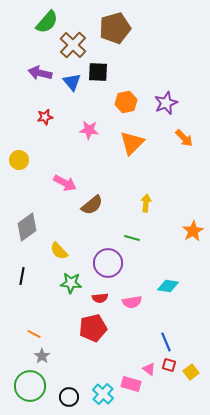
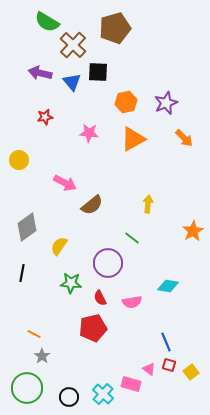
green semicircle: rotated 80 degrees clockwise
pink star: moved 3 px down
orange triangle: moved 1 px right, 4 px up; rotated 16 degrees clockwise
yellow arrow: moved 2 px right, 1 px down
green line: rotated 21 degrees clockwise
yellow semicircle: moved 5 px up; rotated 78 degrees clockwise
black line: moved 3 px up
red semicircle: rotated 70 degrees clockwise
green circle: moved 3 px left, 2 px down
